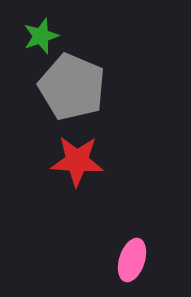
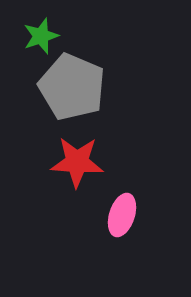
red star: moved 1 px down
pink ellipse: moved 10 px left, 45 px up
